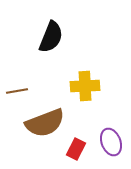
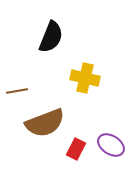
yellow cross: moved 8 px up; rotated 16 degrees clockwise
purple ellipse: moved 3 px down; rotated 36 degrees counterclockwise
